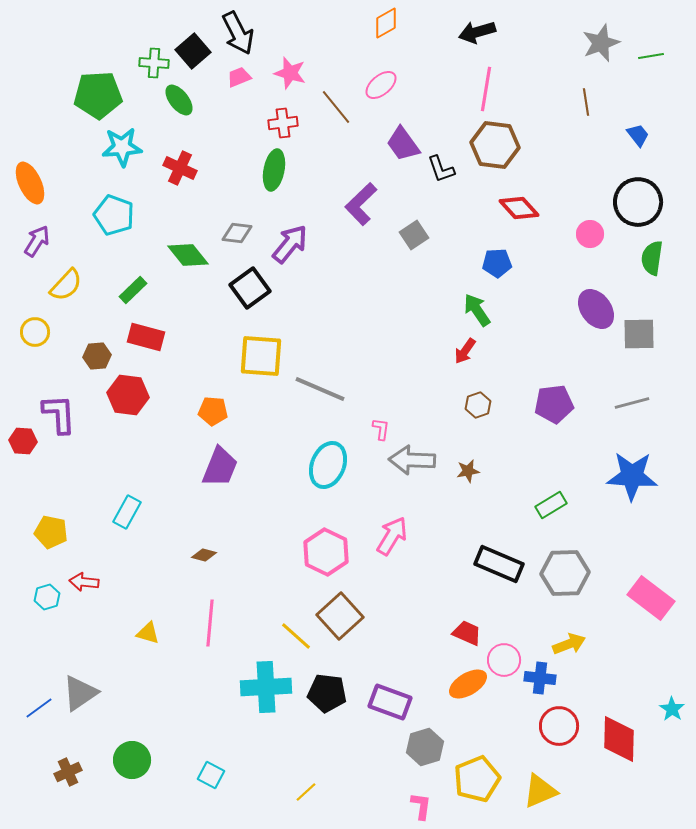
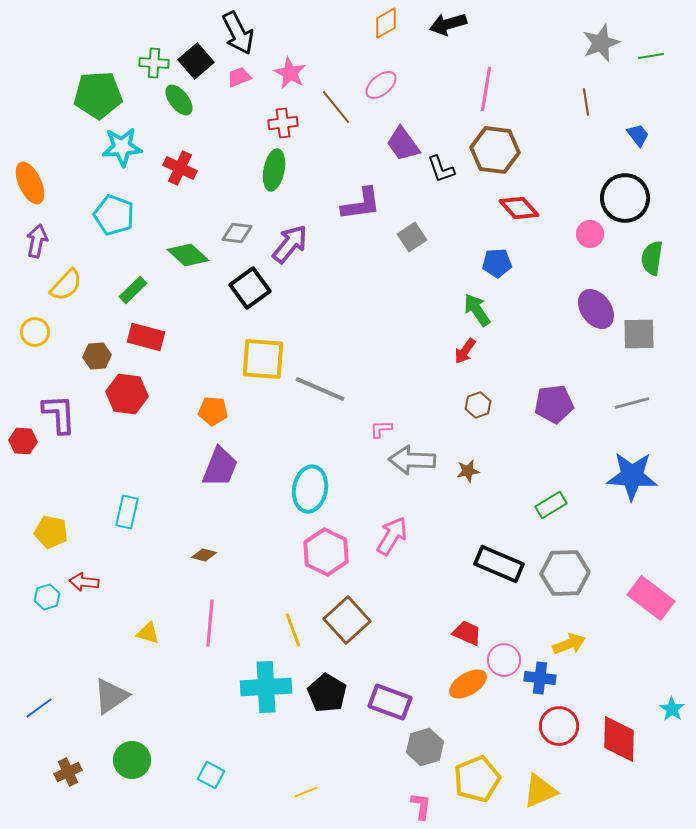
black arrow at (477, 32): moved 29 px left, 8 px up
black square at (193, 51): moved 3 px right, 10 px down
pink star at (290, 73): rotated 12 degrees clockwise
brown hexagon at (495, 145): moved 5 px down
black circle at (638, 202): moved 13 px left, 4 px up
purple L-shape at (361, 204): rotated 144 degrees counterclockwise
gray square at (414, 235): moved 2 px left, 2 px down
purple arrow at (37, 241): rotated 20 degrees counterclockwise
green diamond at (188, 255): rotated 9 degrees counterclockwise
yellow square at (261, 356): moved 2 px right, 3 px down
red hexagon at (128, 395): moved 1 px left, 1 px up
pink L-shape at (381, 429): rotated 100 degrees counterclockwise
cyan ellipse at (328, 465): moved 18 px left, 24 px down; rotated 12 degrees counterclockwise
cyan rectangle at (127, 512): rotated 16 degrees counterclockwise
brown square at (340, 616): moved 7 px right, 4 px down
yellow line at (296, 636): moved 3 px left, 6 px up; rotated 28 degrees clockwise
gray triangle at (80, 693): moved 31 px right, 3 px down
black pentagon at (327, 693): rotated 24 degrees clockwise
yellow line at (306, 792): rotated 20 degrees clockwise
